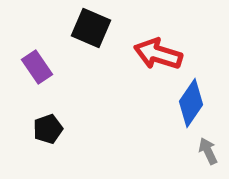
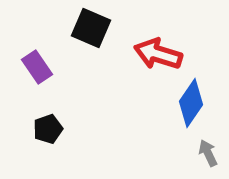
gray arrow: moved 2 px down
